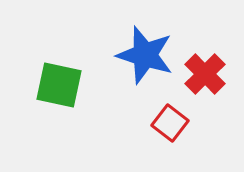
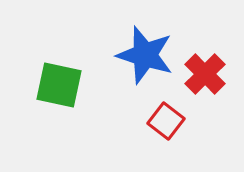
red square: moved 4 px left, 2 px up
